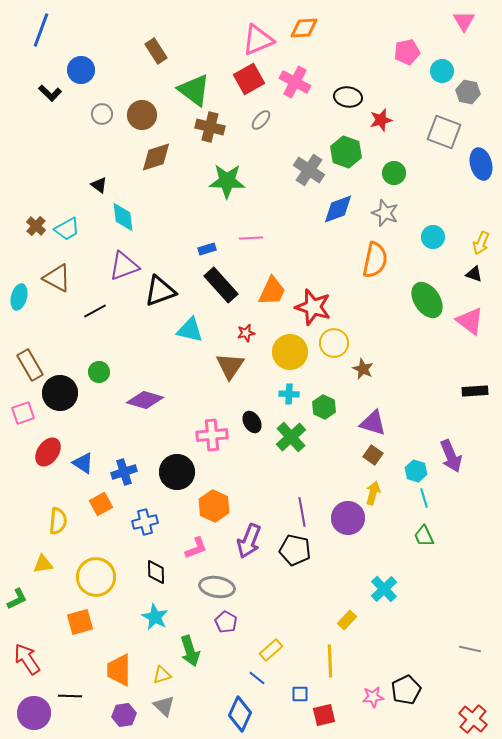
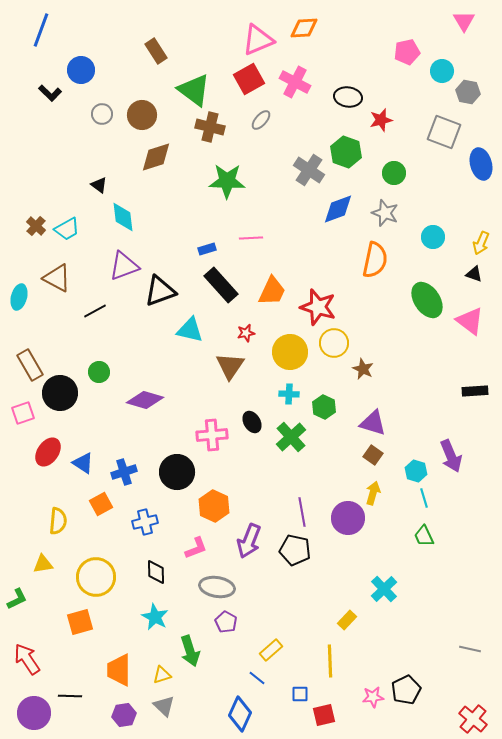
red star at (313, 307): moved 5 px right
